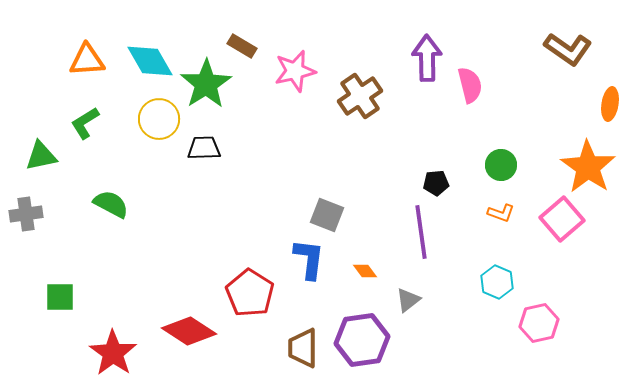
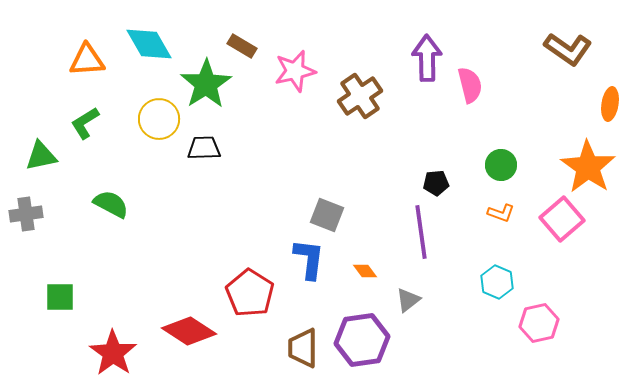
cyan diamond: moved 1 px left, 17 px up
